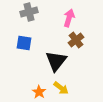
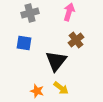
gray cross: moved 1 px right, 1 px down
pink arrow: moved 6 px up
orange star: moved 2 px left, 1 px up; rotated 16 degrees counterclockwise
